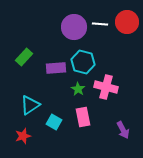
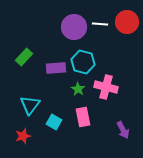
cyan triangle: rotated 20 degrees counterclockwise
